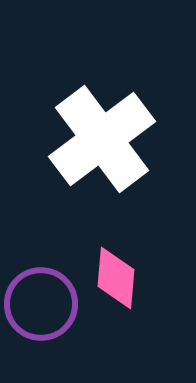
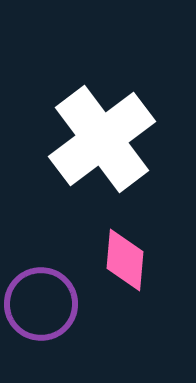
pink diamond: moved 9 px right, 18 px up
